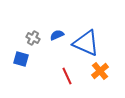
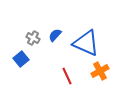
blue semicircle: moved 2 px left; rotated 24 degrees counterclockwise
blue square: rotated 35 degrees clockwise
orange cross: rotated 12 degrees clockwise
